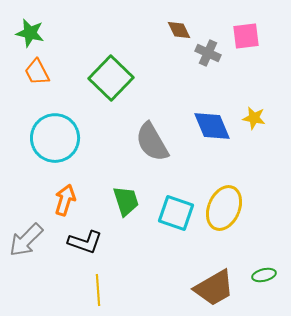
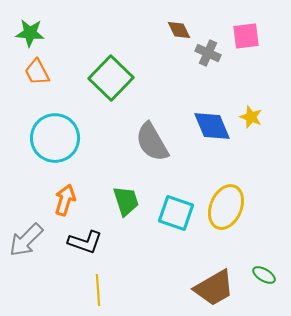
green star: rotated 8 degrees counterclockwise
yellow star: moved 3 px left, 1 px up; rotated 10 degrees clockwise
yellow ellipse: moved 2 px right, 1 px up
green ellipse: rotated 45 degrees clockwise
